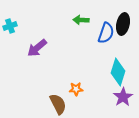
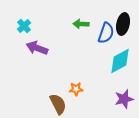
green arrow: moved 4 px down
cyan cross: moved 14 px right; rotated 24 degrees counterclockwise
purple arrow: rotated 60 degrees clockwise
cyan diamond: moved 2 px right, 11 px up; rotated 44 degrees clockwise
purple star: moved 1 px right, 2 px down; rotated 18 degrees clockwise
